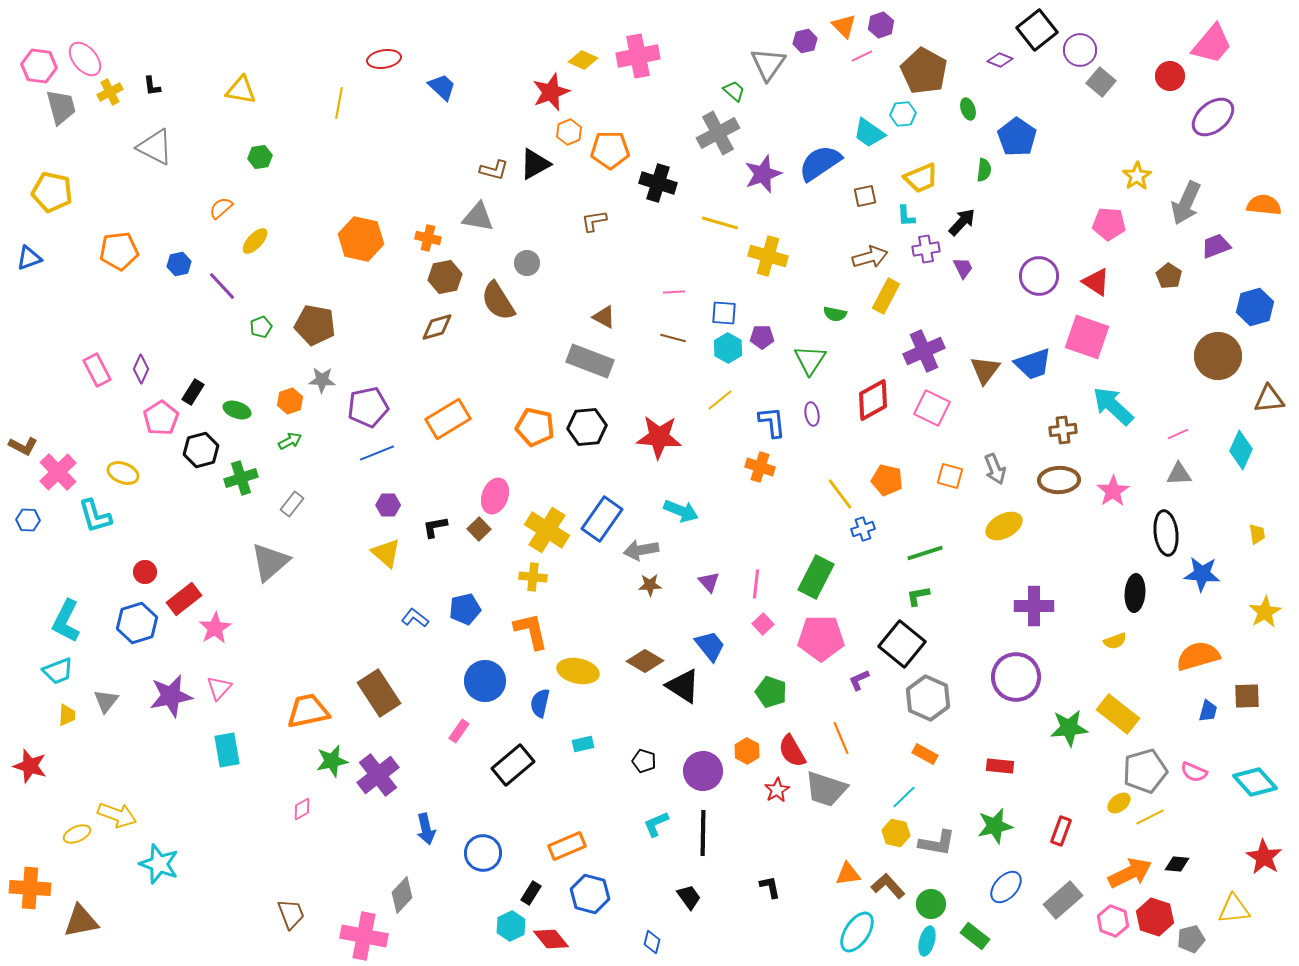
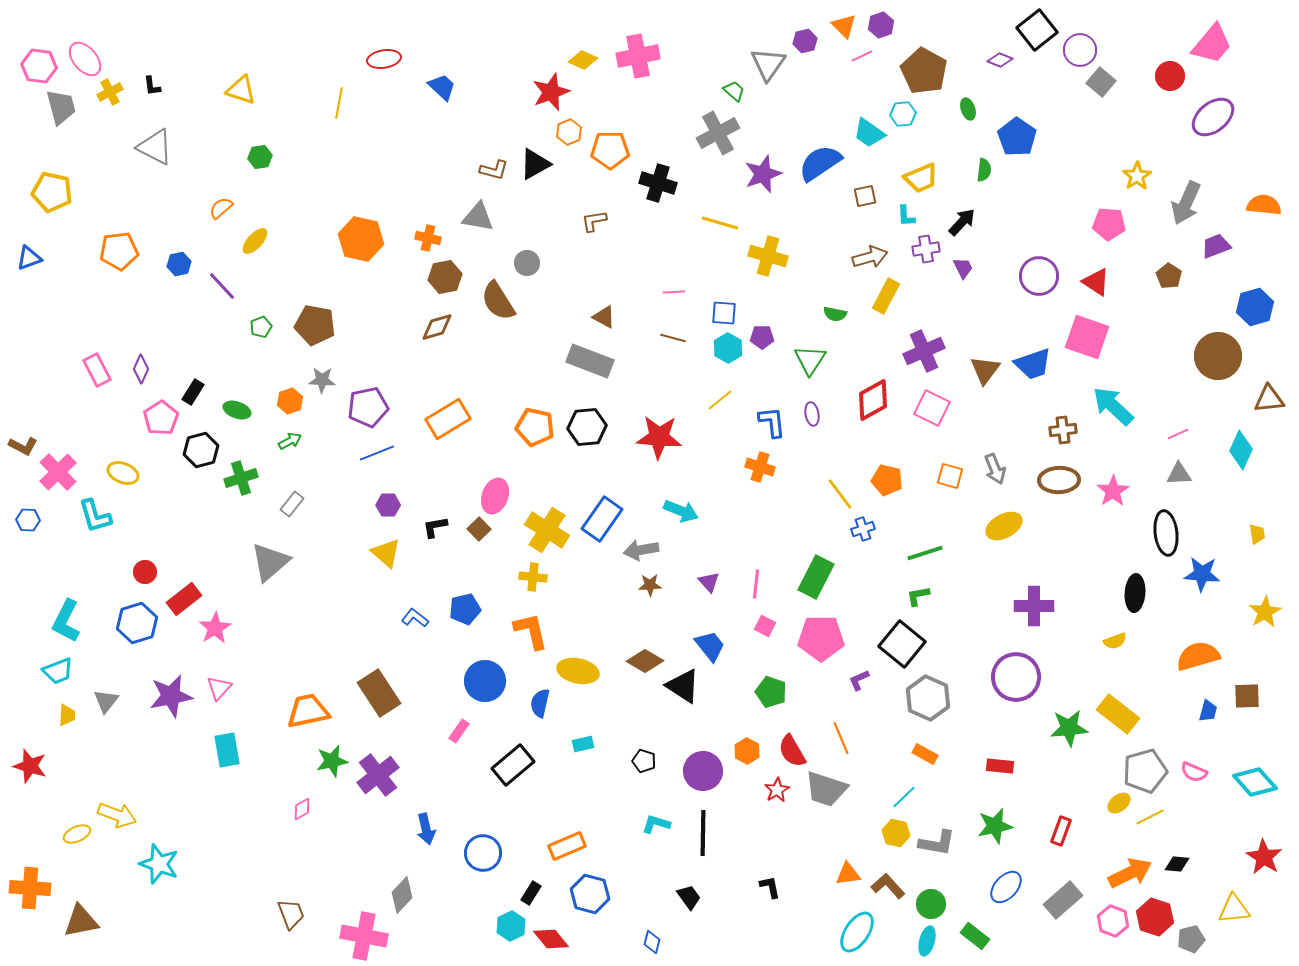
yellow triangle at (241, 90): rotated 8 degrees clockwise
pink square at (763, 624): moved 2 px right, 2 px down; rotated 20 degrees counterclockwise
cyan L-shape at (656, 824): rotated 40 degrees clockwise
